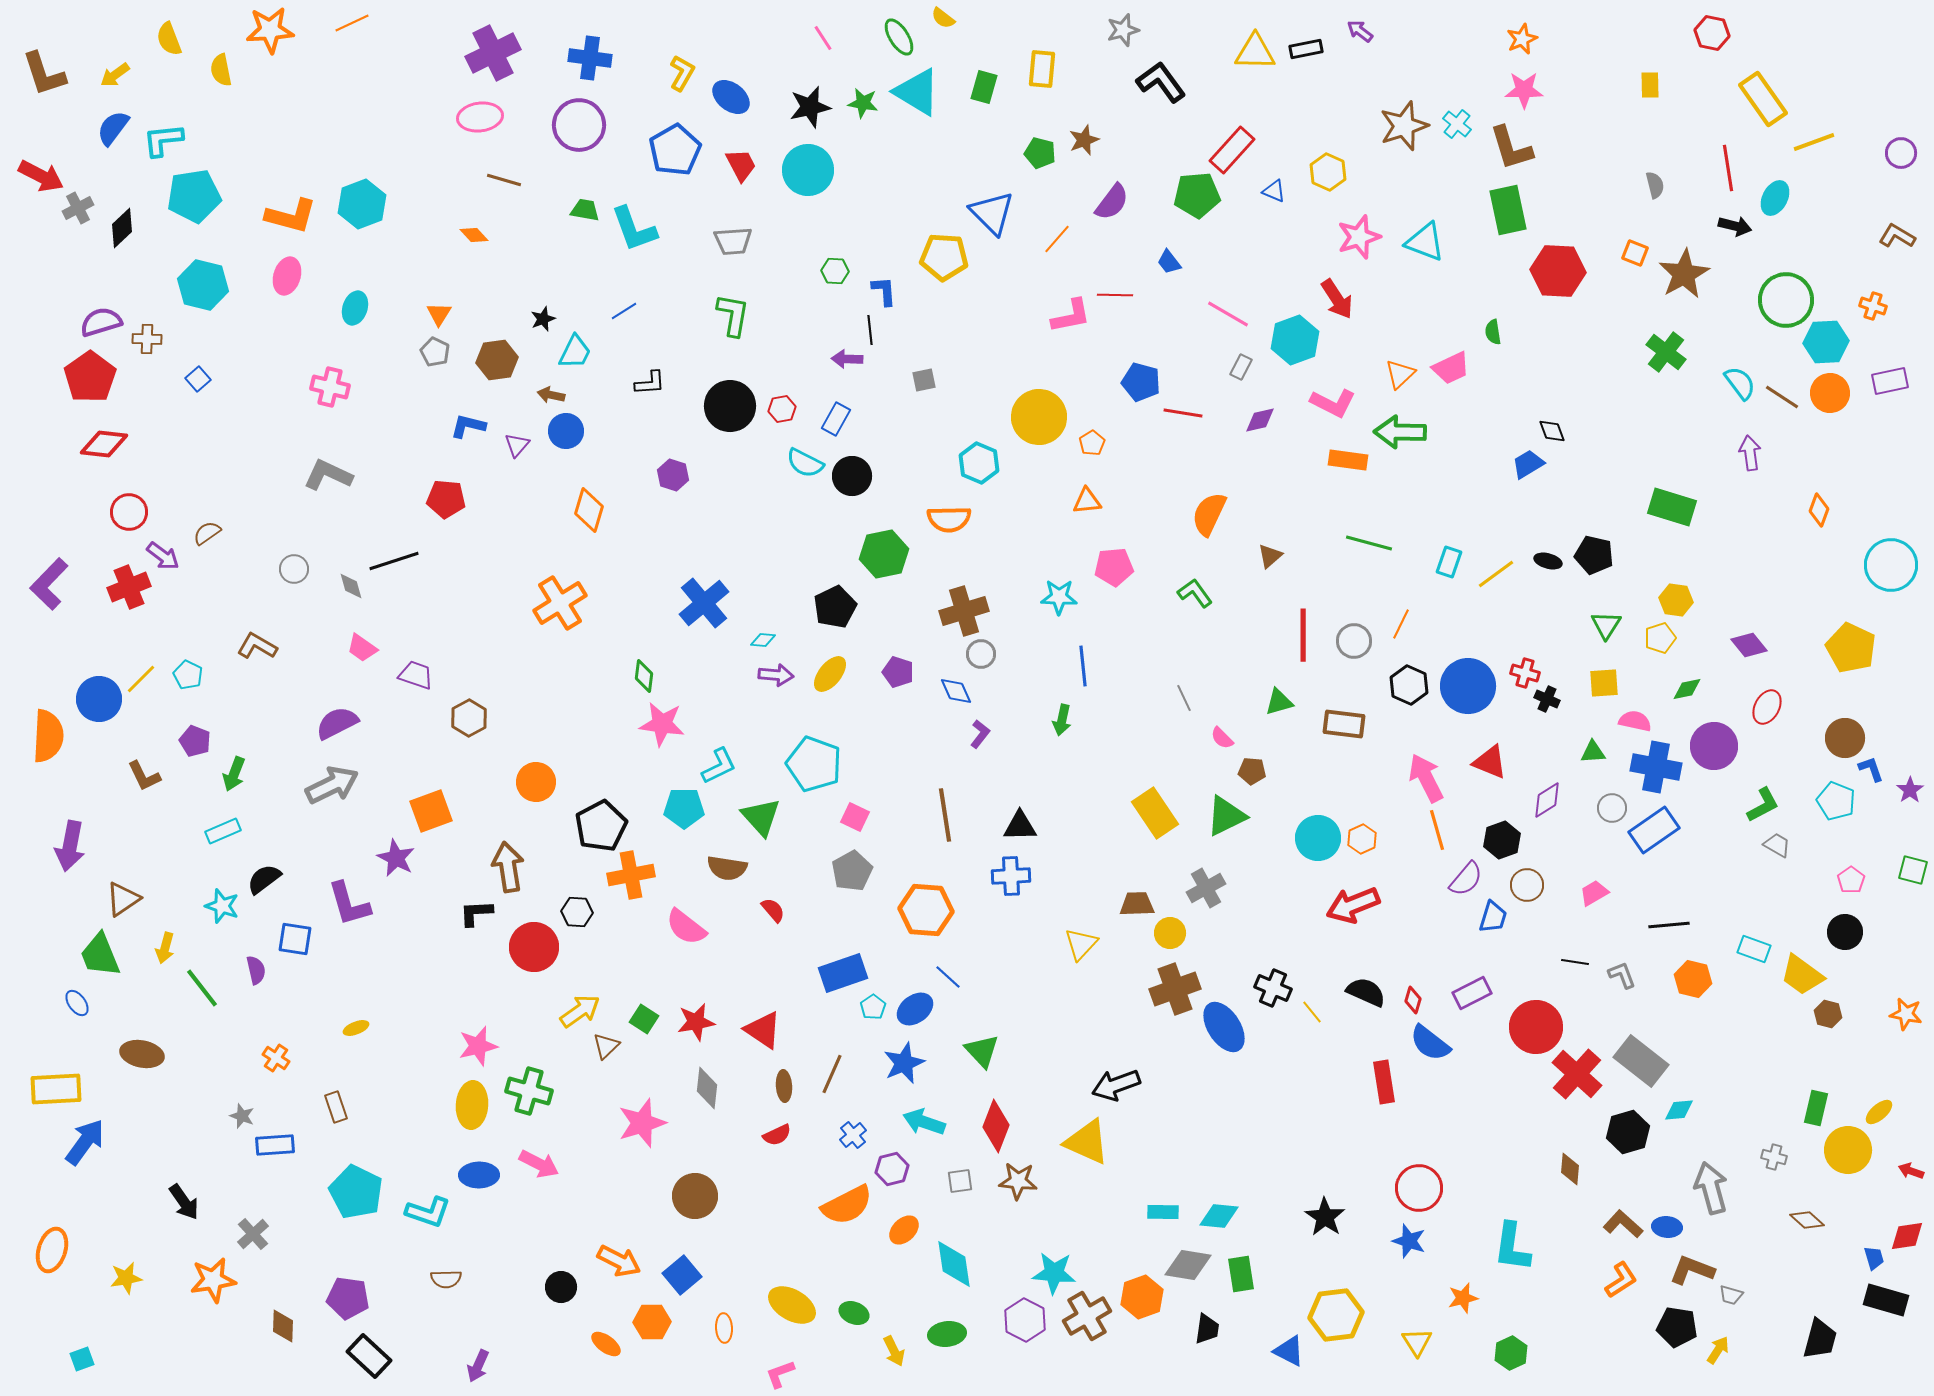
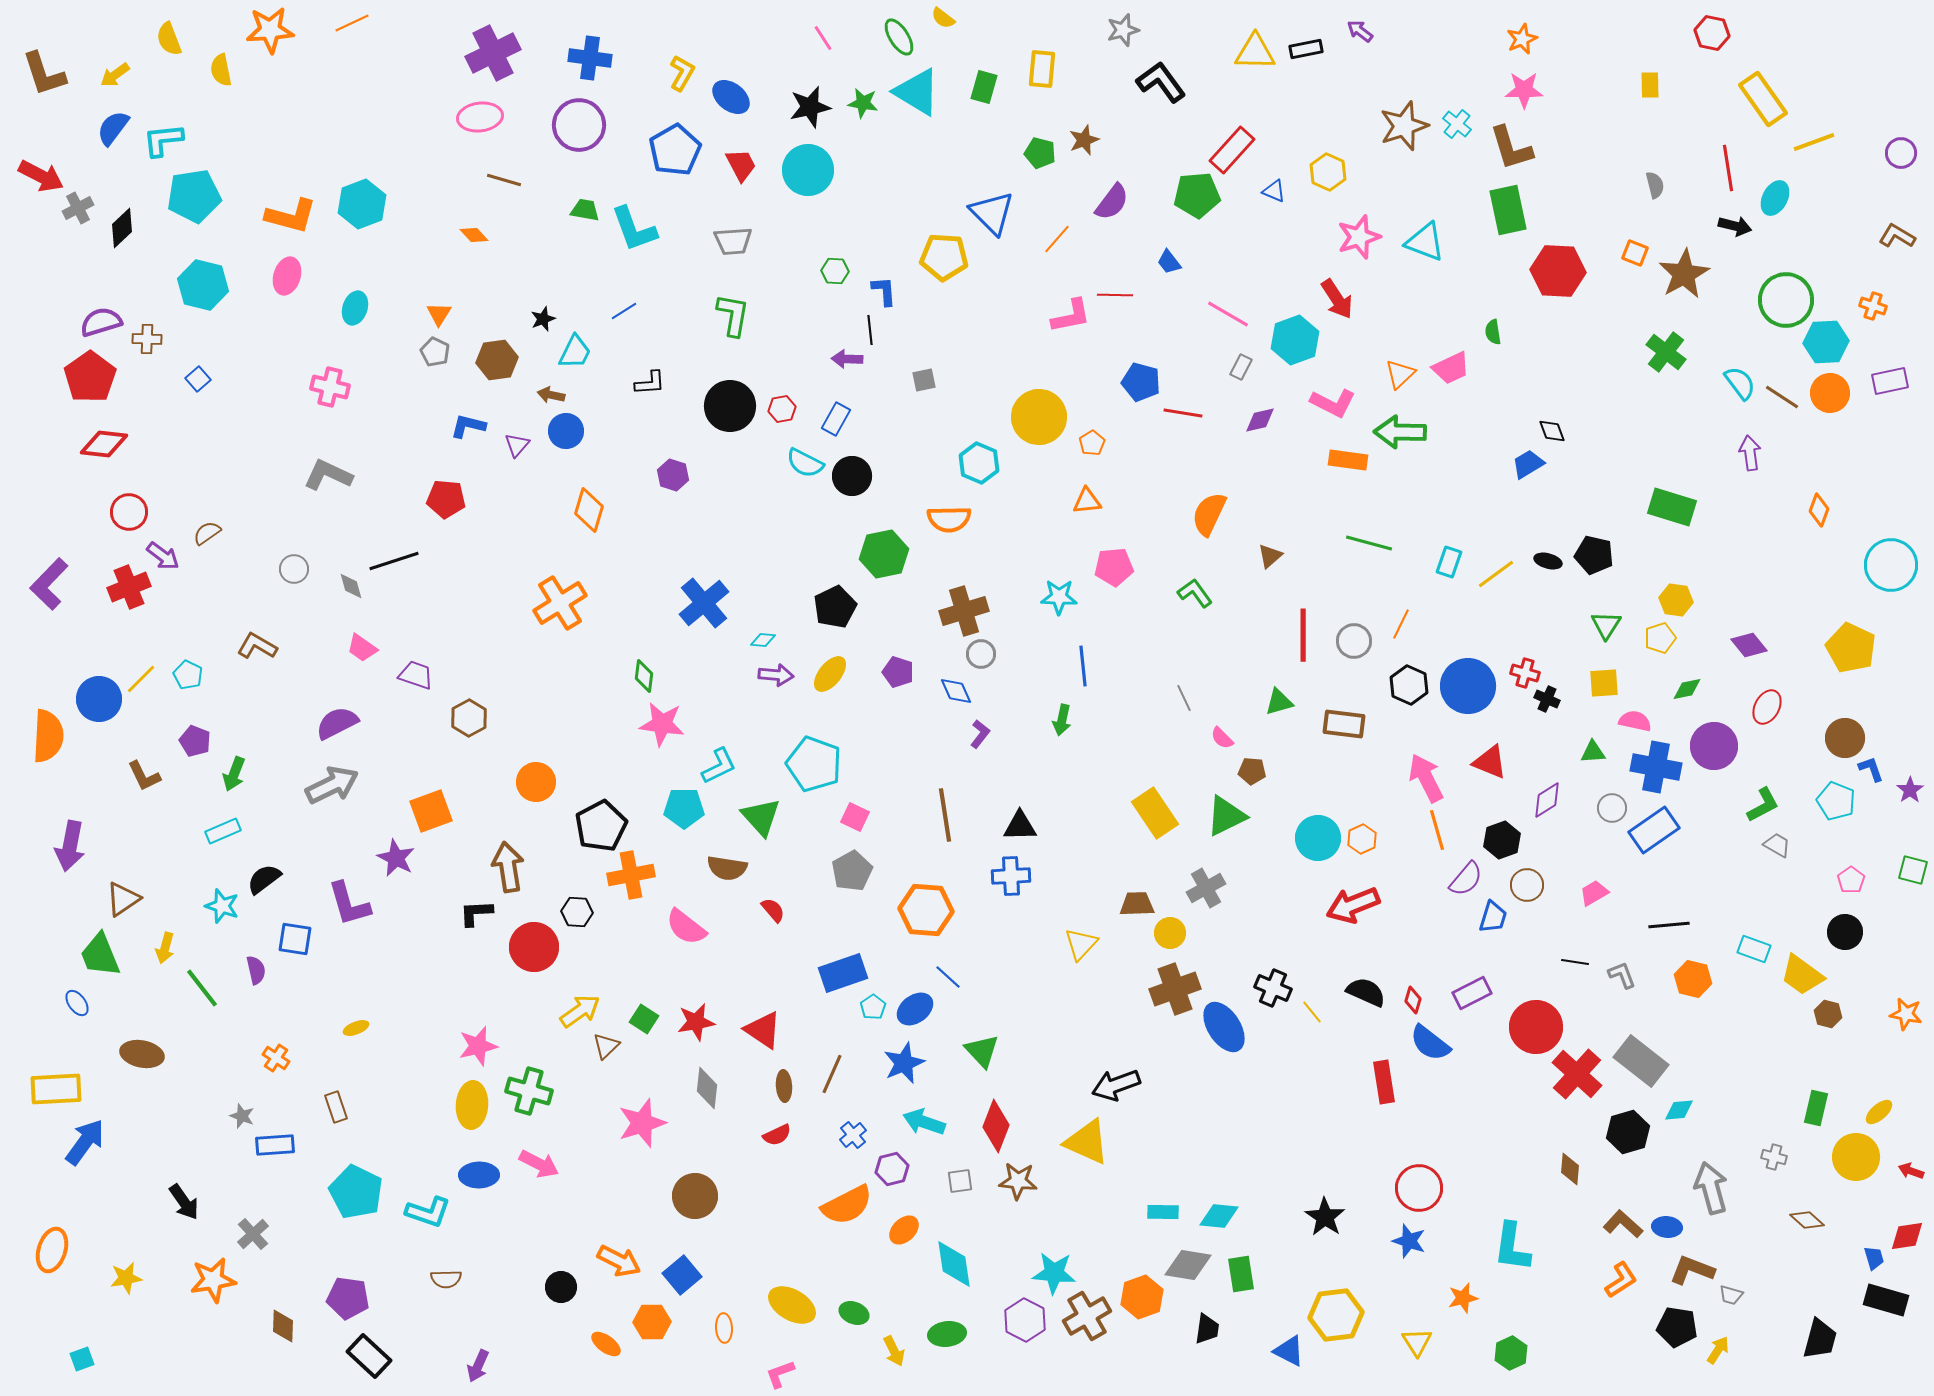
yellow circle at (1848, 1150): moved 8 px right, 7 px down
